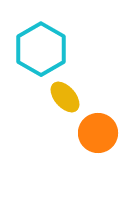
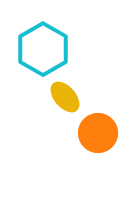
cyan hexagon: moved 2 px right
